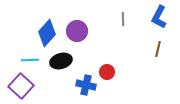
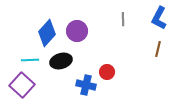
blue L-shape: moved 1 px down
purple square: moved 1 px right, 1 px up
